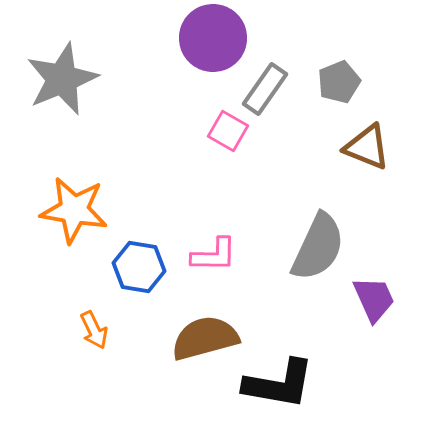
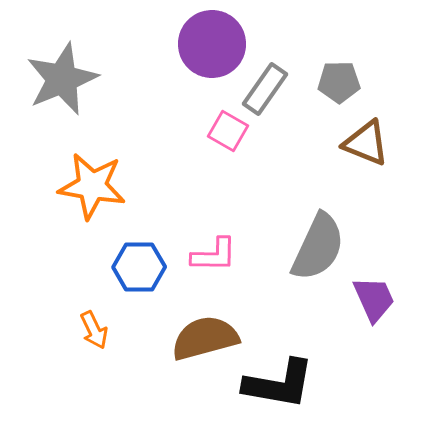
purple circle: moved 1 px left, 6 px down
gray pentagon: rotated 21 degrees clockwise
brown triangle: moved 1 px left, 4 px up
orange star: moved 18 px right, 24 px up
blue hexagon: rotated 9 degrees counterclockwise
